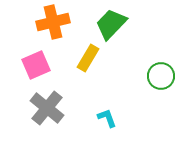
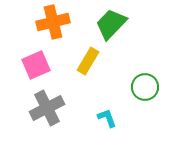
yellow rectangle: moved 3 px down
green circle: moved 16 px left, 11 px down
gray cross: rotated 24 degrees clockwise
